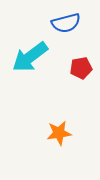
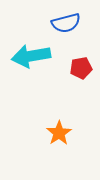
cyan arrow: moved 1 px right, 1 px up; rotated 27 degrees clockwise
orange star: rotated 25 degrees counterclockwise
